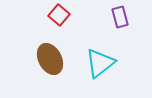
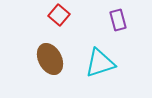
purple rectangle: moved 2 px left, 3 px down
cyan triangle: rotated 20 degrees clockwise
